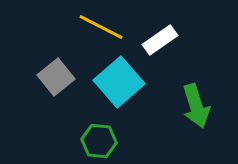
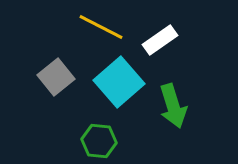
green arrow: moved 23 px left
